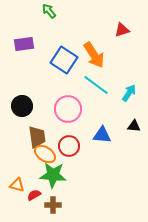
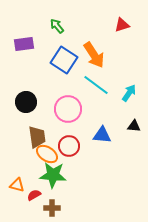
green arrow: moved 8 px right, 15 px down
red triangle: moved 5 px up
black circle: moved 4 px right, 4 px up
orange ellipse: moved 2 px right
brown cross: moved 1 px left, 3 px down
